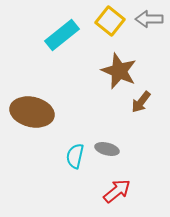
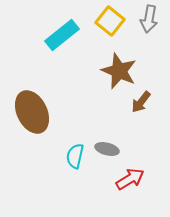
gray arrow: rotated 80 degrees counterclockwise
brown ellipse: rotated 51 degrees clockwise
red arrow: moved 13 px right, 12 px up; rotated 8 degrees clockwise
